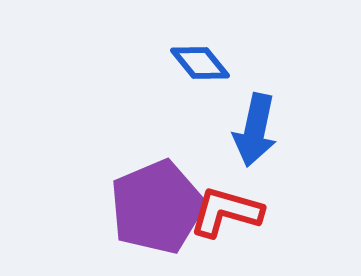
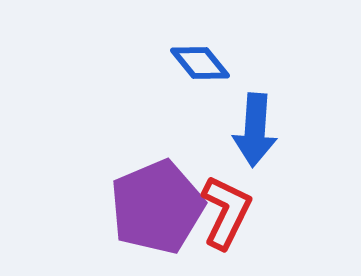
blue arrow: rotated 8 degrees counterclockwise
red L-shape: rotated 100 degrees clockwise
